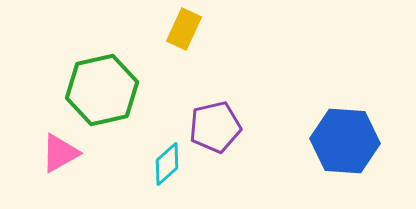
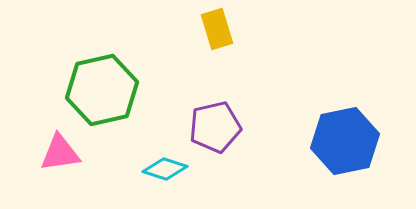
yellow rectangle: moved 33 px right; rotated 42 degrees counterclockwise
blue hexagon: rotated 16 degrees counterclockwise
pink triangle: rotated 21 degrees clockwise
cyan diamond: moved 2 px left, 5 px down; rotated 60 degrees clockwise
